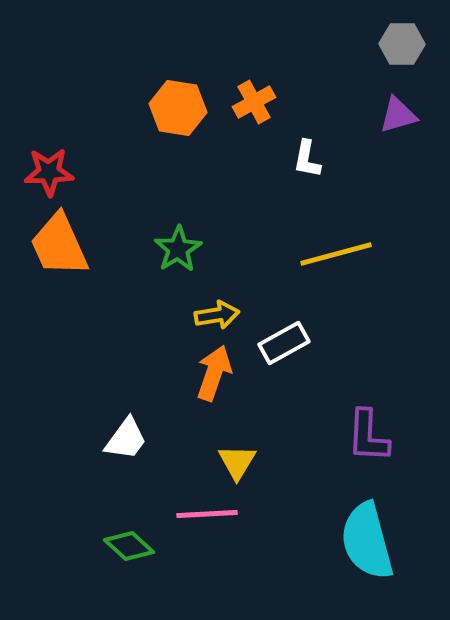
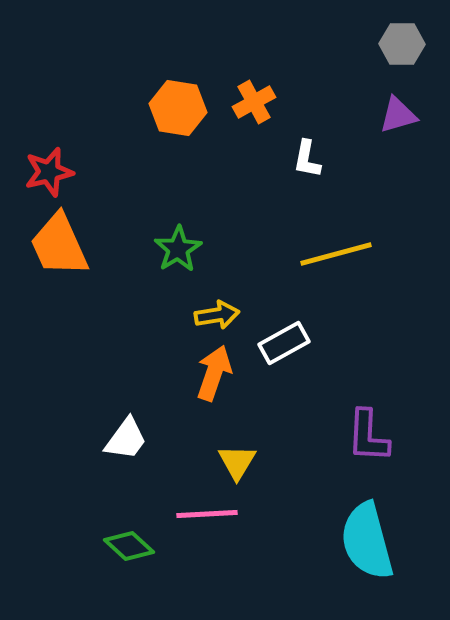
red star: rotated 12 degrees counterclockwise
